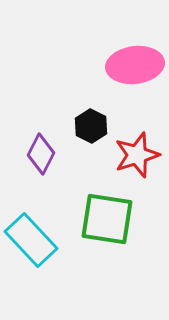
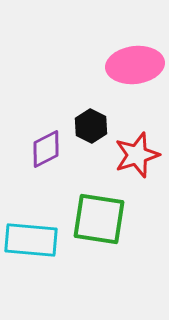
purple diamond: moved 5 px right, 5 px up; rotated 36 degrees clockwise
green square: moved 8 px left
cyan rectangle: rotated 42 degrees counterclockwise
